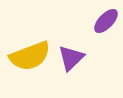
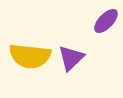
yellow semicircle: rotated 27 degrees clockwise
